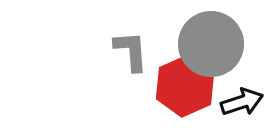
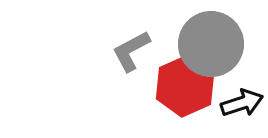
gray L-shape: rotated 114 degrees counterclockwise
black arrow: moved 1 px down
